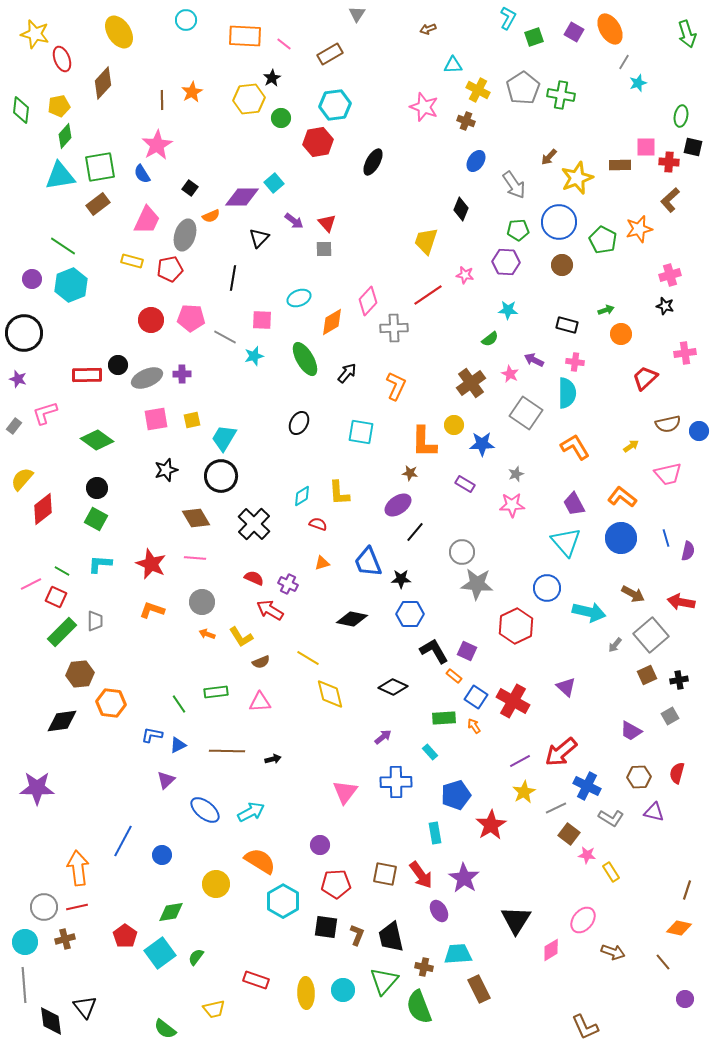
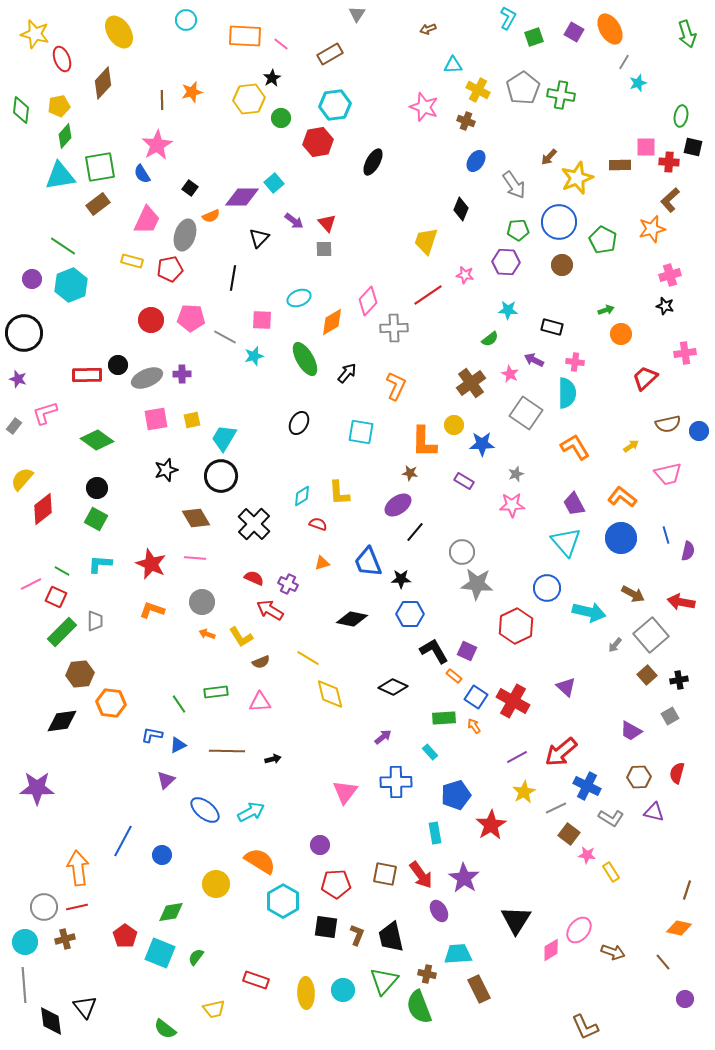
pink line at (284, 44): moved 3 px left
orange star at (192, 92): rotated 15 degrees clockwise
orange star at (639, 229): moved 13 px right
black rectangle at (567, 325): moved 15 px left, 2 px down
purple rectangle at (465, 484): moved 1 px left, 3 px up
blue line at (666, 538): moved 3 px up
brown square at (647, 675): rotated 18 degrees counterclockwise
purple line at (520, 761): moved 3 px left, 4 px up
pink ellipse at (583, 920): moved 4 px left, 10 px down
cyan square at (160, 953): rotated 32 degrees counterclockwise
brown cross at (424, 967): moved 3 px right, 7 px down
